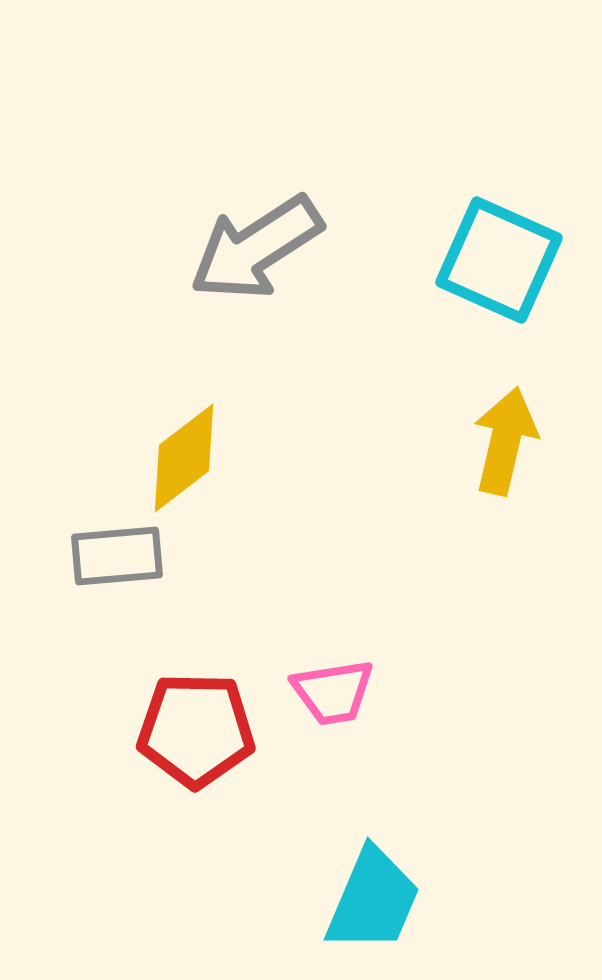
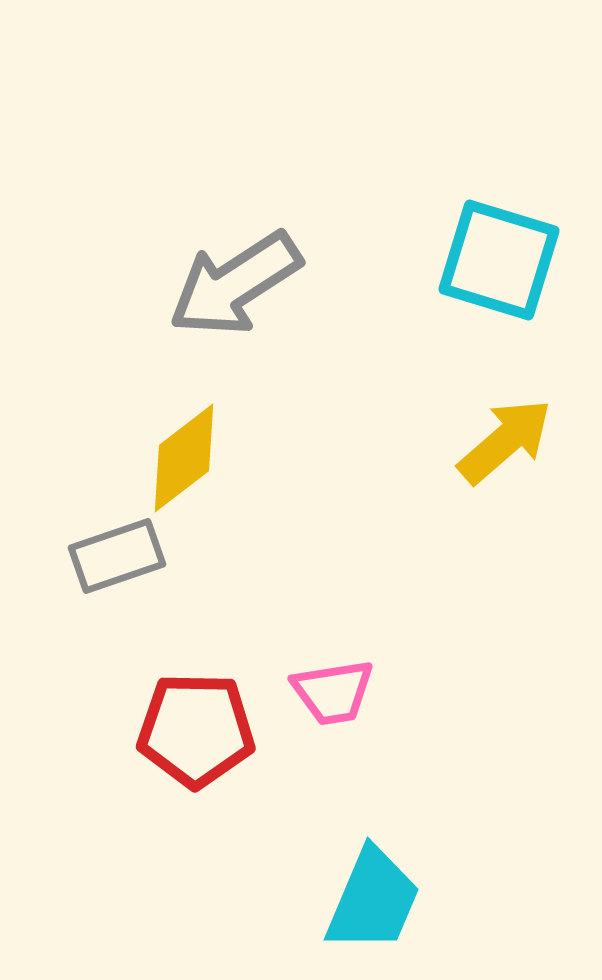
gray arrow: moved 21 px left, 36 px down
cyan square: rotated 7 degrees counterclockwise
yellow arrow: rotated 36 degrees clockwise
gray rectangle: rotated 14 degrees counterclockwise
